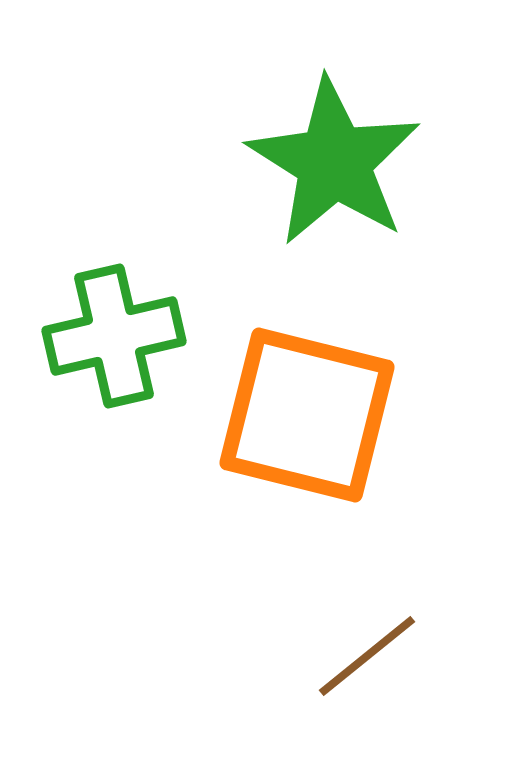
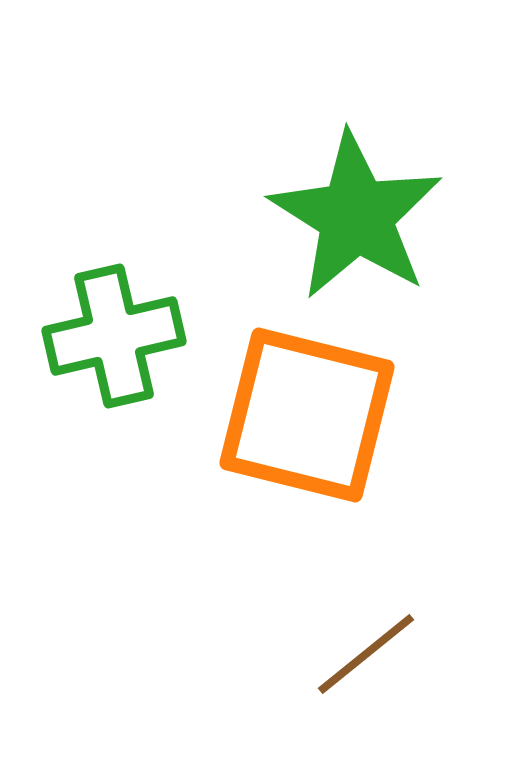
green star: moved 22 px right, 54 px down
brown line: moved 1 px left, 2 px up
